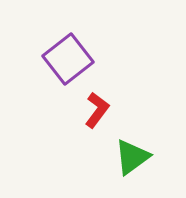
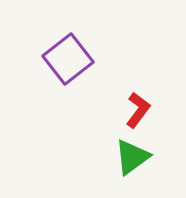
red L-shape: moved 41 px right
